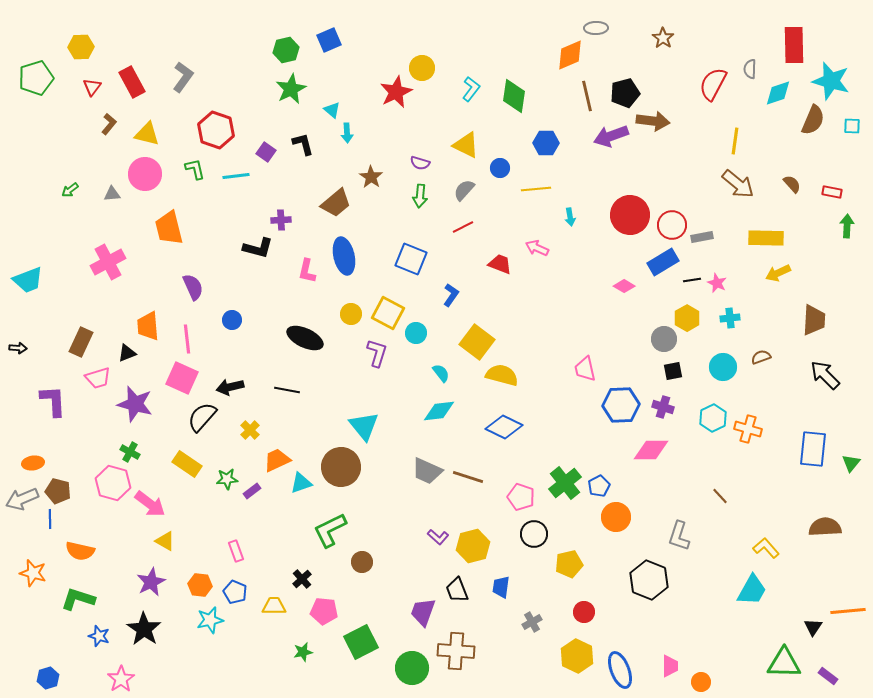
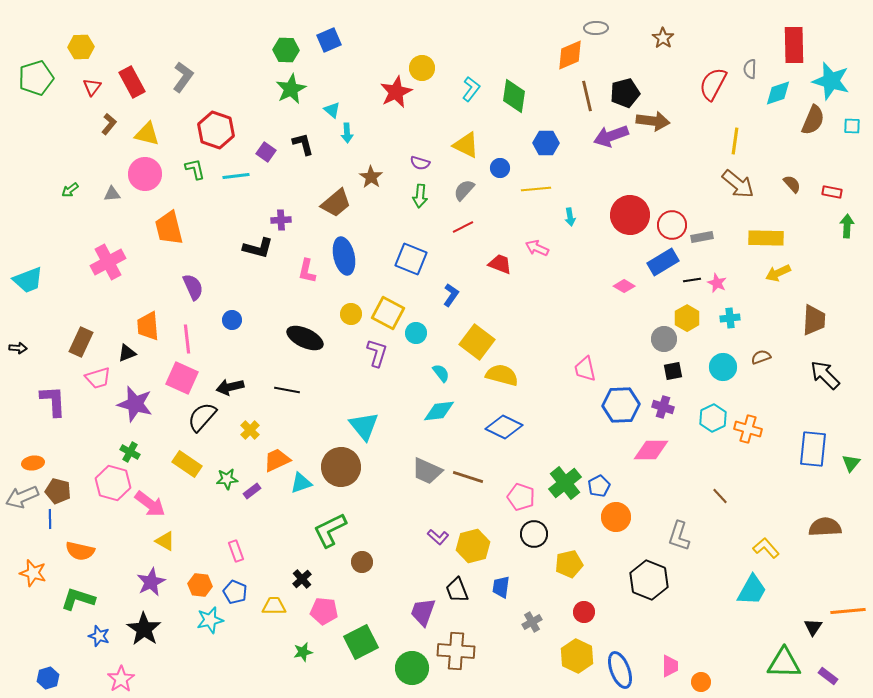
green hexagon at (286, 50): rotated 15 degrees clockwise
gray arrow at (22, 499): moved 2 px up
